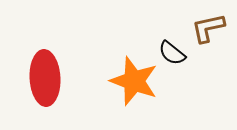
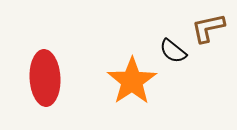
black semicircle: moved 1 px right, 2 px up
orange star: moved 2 px left; rotated 18 degrees clockwise
